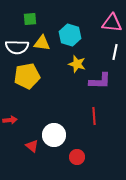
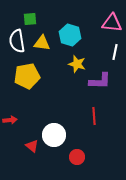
white semicircle: moved 6 px up; rotated 80 degrees clockwise
